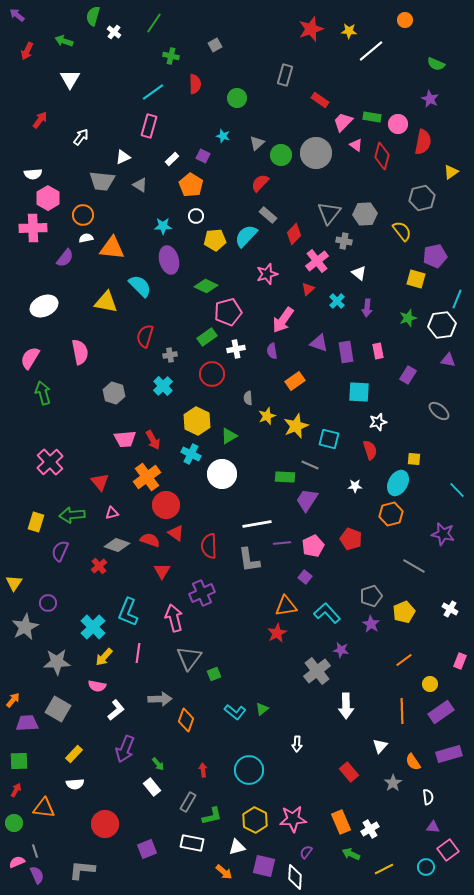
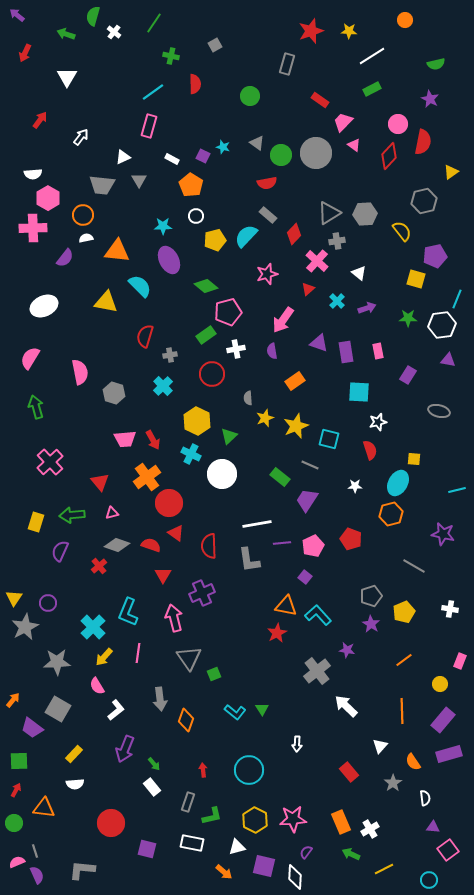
red star at (311, 29): moved 2 px down
green arrow at (64, 41): moved 2 px right, 7 px up
red arrow at (27, 51): moved 2 px left, 2 px down
white line at (371, 51): moved 1 px right, 5 px down; rotated 8 degrees clockwise
green semicircle at (436, 64): rotated 36 degrees counterclockwise
gray rectangle at (285, 75): moved 2 px right, 11 px up
white triangle at (70, 79): moved 3 px left, 2 px up
green circle at (237, 98): moved 13 px right, 2 px up
green rectangle at (372, 117): moved 28 px up; rotated 36 degrees counterclockwise
cyan star at (223, 136): moved 11 px down
gray triangle at (257, 143): rotated 42 degrees counterclockwise
pink triangle at (356, 145): moved 2 px left
red diamond at (382, 156): moved 7 px right; rotated 28 degrees clockwise
white rectangle at (172, 159): rotated 72 degrees clockwise
gray trapezoid at (102, 181): moved 4 px down
red semicircle at (260, 183): moved 7 px right; rotated 144 degrees counterclockwise
gray triangle at (140, 185): moved 1 px left, 5 px up; rotated 28 degrees clockwise
gray hexagon at (422, 198): moved 2 px right, 3 px down
gray triangle at (329, 213): rotated 20 degrees clockwise
yellow pentagon at (215, 240): rotated 10 degrees counterclockwise
gray cross at (344, 241): moved 7 px left; rotated 21 degrees counterclockwise
orange triangle at (112, 248): moved 5 px right, 3 px down
purple ellipse at (169, 260): rotated 12 degrees counterclockwise
pink cross at (317, 261): rotated 10 degrees counterclockwise
green diamond at (206, 286): rotated 15 degrees clockwise
purple arrow at (367, 308): rotated 114 degrees counterclockwise
green star at (408, 318): rotated 18 degrees clockwise
green rectangle at (207, 337): moved 1 px left, 2 px up
pink semicircle at (80, 352): moved 20 px down
green arrow at (43, 393): moved 7 px left, 14 px down
gray ellipse at (439, 411): rotated 25 degrees counterclockwise
yellow star at (267, 416): moved 2 px left, 2 px down
green triangle at (229, 436): rotated 12 degrees counterclockwise
green rectangle at (285, 477): moved 5 px left; rotated 36 degrees clockwise
cyan line at (457, 490): rotated 60 degrees counterclockwise
red circle at (166, 505): moved 3 px right, 2 px up
red semicircle at (150, 540): moved 1 px right, 5 px down
red triangle at (162, 571): moved 1 px right, 4 px down
yellow triangle at (14, 583): moved 15 px down
orange triangle at (286, 606): rotated 20 degrees clockwise
white cross at (450, 609): rotated 21 degrees counterclockwise
cyan L-shape at (327, 613): moved 9 px left, 2 px down
purple star at (341, 650): moved 6 px right
gray triangle at (189, 658): rotated 12 degrees counterclockwise
yellow circle at (430, 684): moved 10 px right
pink semicircle at (97, 686): rotated 48 degrees clockwise
gray arrow at (160, 699): rotated 85 degrees clockwise
white arrow at (346, 706): rotated 135 degrees clockwise
green triangle at (262, 709): rotated 24 degrees counterclockwise
purple rectangle at (441, 712): moved 2 px right, 8 px down; rotated 15 degrees counterclockwise
purple trapezoid at (27, 723): moved 5 px right, 5 px down; rotated 140 degrees counterclockwise
green arrow at (158, 764): moved 4 px left
white semicircle at (428, 797): moved 3 px left, 1 px down
gray rectangle at (188, 802): rotated 12 degrees counterclockwise
red circle at (105, 824): moved 6 px right, 1 px up
purple square at (147, 849): rotated 36 degrees clockwise
cyan circle at (426, 867): moved 3 px right, 13 px down
